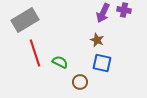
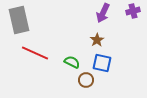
purple cross: moved 9 px right, 1 px down; rotated 24 degrees counterclockwise
gray rectangle: moved 6 px left; rotated 72 degrees counterclockwise
brown star: rotated 16 degrees clockwise
red line: rotated 48 degrees counterclockwise
green semicircle: moved 12 px right
brown circle: moved 6 px right, 2 px up
